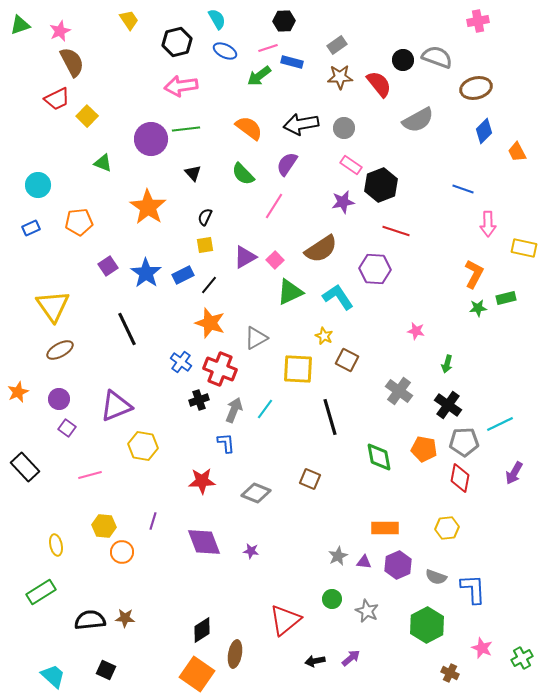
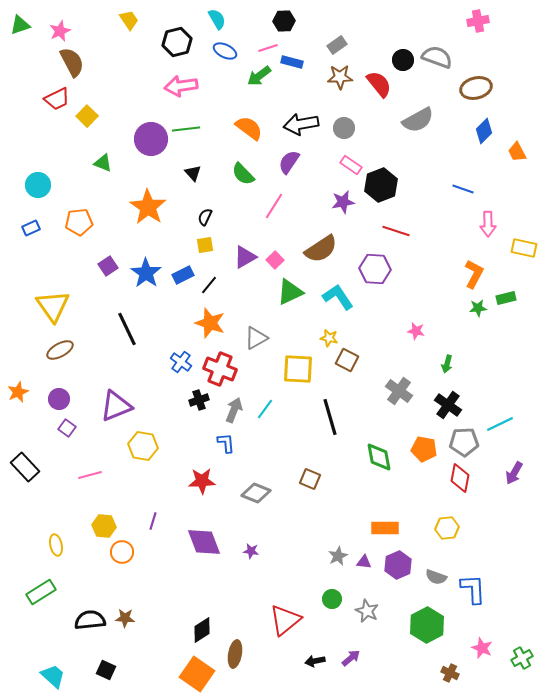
purple semicircle at (287, 164): moved 2 px right, 2 px up
yellow star at (324, 336): moved 5 px right, 2 px down; rotated 12 degrees counterclockwise
